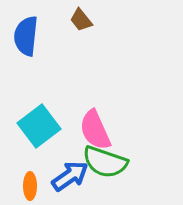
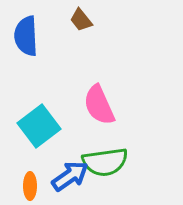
blue semicircle: rotated 9 degrees counterclockwise
pink semicircle: moved 4 px right, 25 px up
green semicircle: rotated 27 degrees counterclockwise
